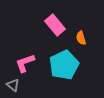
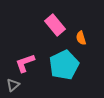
gray triangle: rotated 40 degrees clockwise
